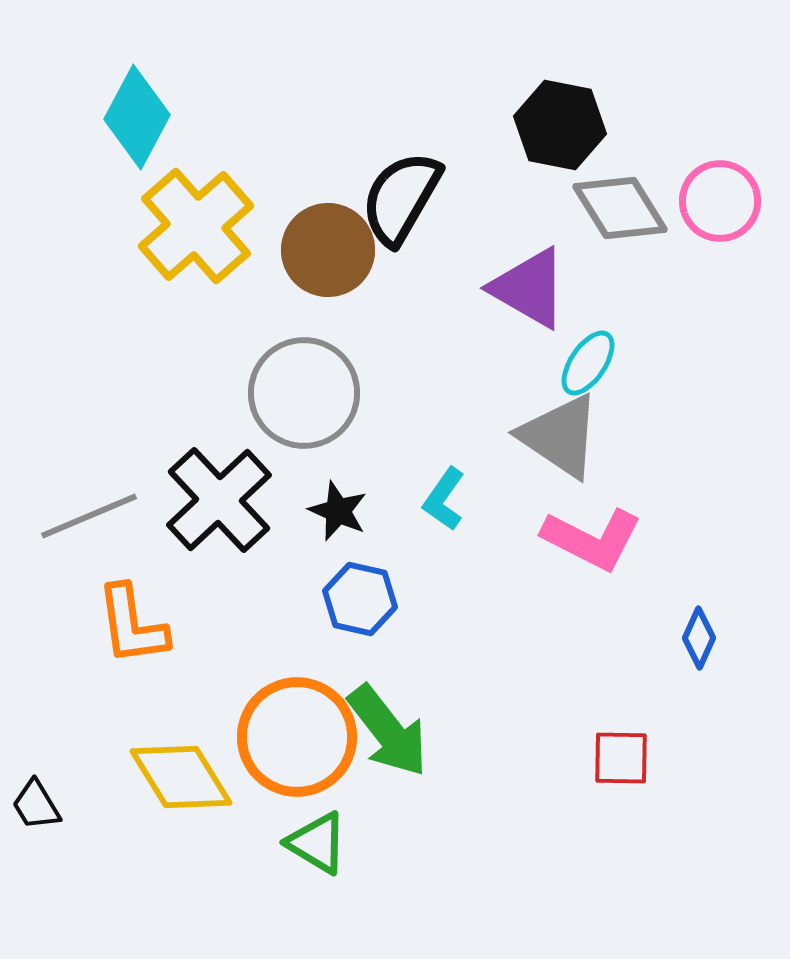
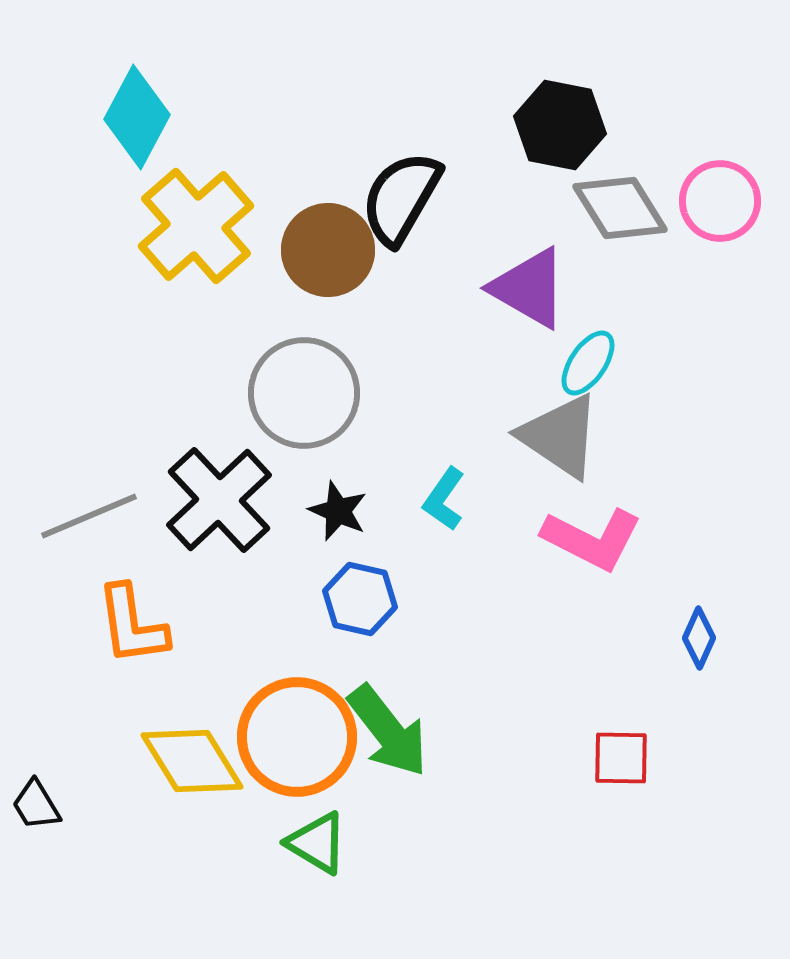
yellow diamond: moved 11 px right, 16 px up
